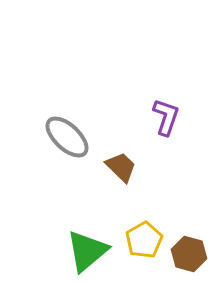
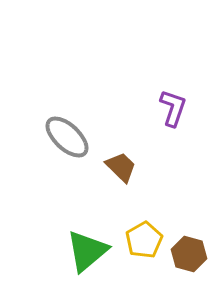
purple L-shape: moved 7 px right, 9 px up
